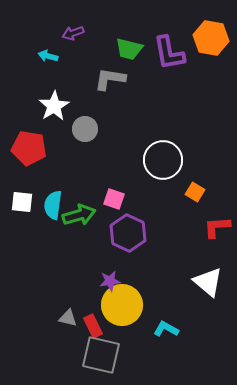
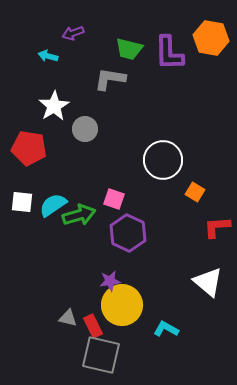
purple L-shape: rotated 9 degrees clockwise
cyan semicircle: rotated 48 degrees clockwise
